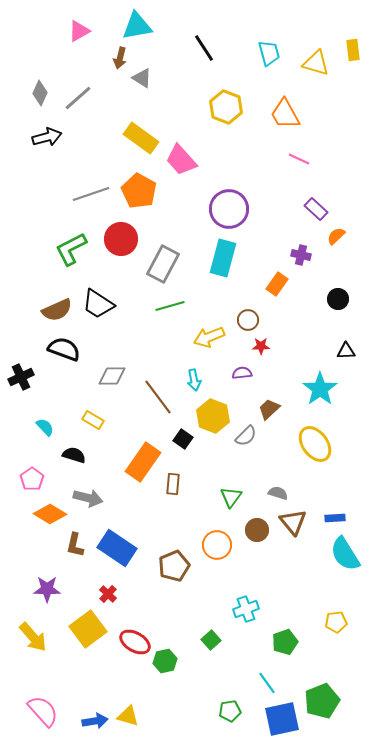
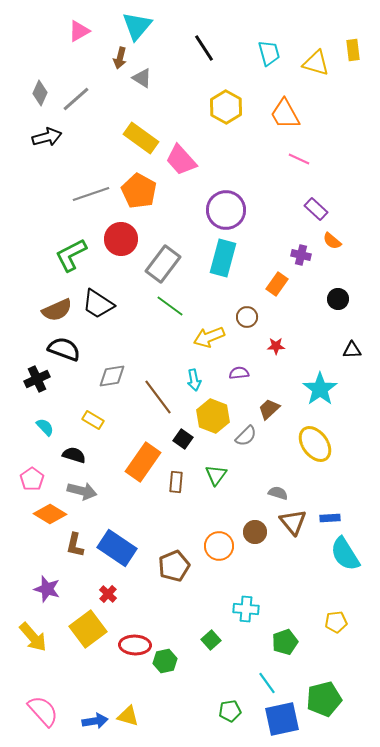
cyan triangle at (137, 26): rotated 40 degrees counterclockwise
gray line at (78, 98): moved 2 px left, 1 px down
yellow hexagon at (226, 107): rotated 8 degrees clockwise
purple circle at (229, 209): moved 3 px left, 1 px down
orange semicircle at (336, 236): moved 4 px left, 5 px down; rotated 96 degrees counterclockwise
green L-shape at (71, 249): moved 6 px down
gray rectangle at (163, 264): rotated 9 degrees clockwise
green line at (170, 306): rotated 52 degrees clockwise
brown circle at (248, 320): moved 1 px left, 3 px up
red star at (261, 346): moved 15 px right
black triangle at (346, 351): moved 6 px right, 1 px up
purple semicircle at (242, 373): moved 3 px left
gray diamond at (112, 376): rotated 8 degrees counterclockwise
black cross at (21, 377): moved 16 px right, 2 px down
brown rectangle at (173, 484): moved 3 px right, 2 px up
green triangle at (231, 497): moved 15 px left, 22 px up
gray arrow at (88, 498): moved 6 px left, 7 px up
blue rectangle at (335, 518): moved 5 px left
brown circle at (257, 530): moved 2 px left, 2 px down
orange circle at (217, 545): moved 2 px right, 1 px down
purple star at (47, 589): rotated 16 degrees clockwise
cyan cross at (246, 609): rotated 25 degrees clockwise
red ellipse at (135, 642): moved 3 px down; rotated 28 degrees counterclockwise
green pentagon at (322, 701): moved 2 px right, 2 px up; rotated 8 degrees clockwise
